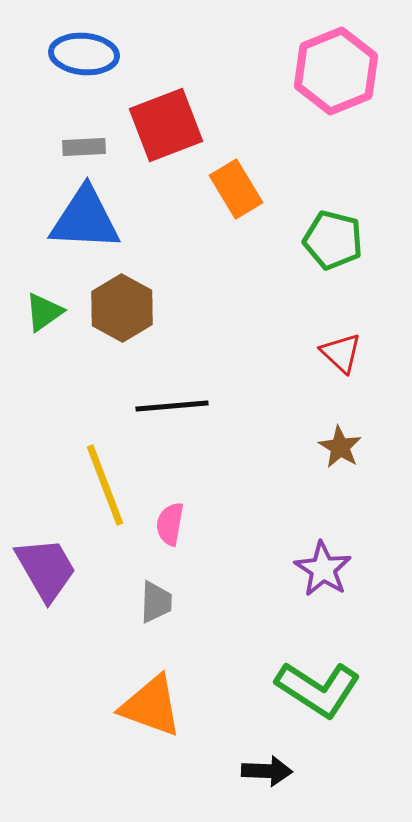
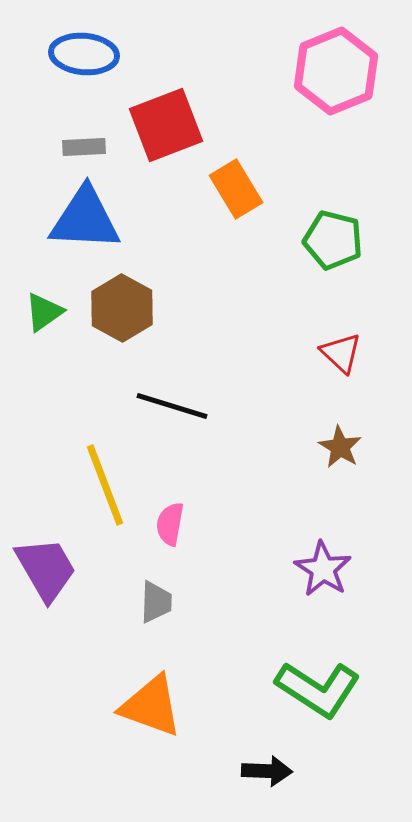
black line: rotated 22 degrees clockwise
